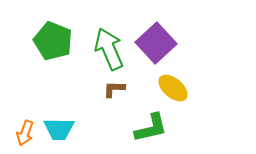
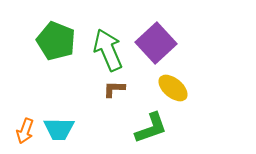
green pentagon: moved 3 px right
green arrow: moved 1 px left, 1 px down
green L-shape: rotated 6 degrees counterclockwise
orange arrow: moved 2 px up
